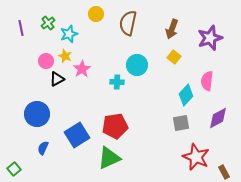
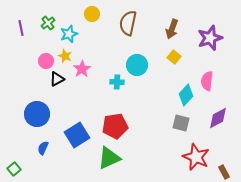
yellow circle: moved 4 px left
gray square: rotated 24 degrees clockwise
